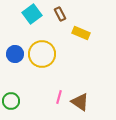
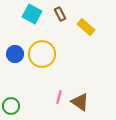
cyan square: rotated 24 degrees counterclockwise
yellow rectangle: moved 5 px right, 6 px up; rotated 18 degrees clockwise
green circle: moved 5 px down
